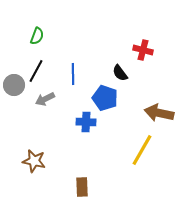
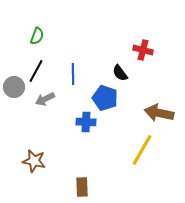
gray circle: moved 2 px down
